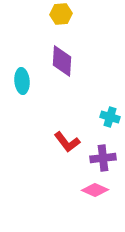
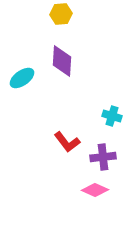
cyan ellipse: moved 3 px up; rotated 60 degrees clockwise
cyan cross: moved 2 px right, 1 px up
purple cross: moved 1 px up
